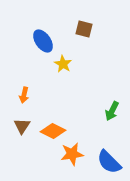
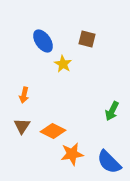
brown square: moved 3 px right, 10 px down
